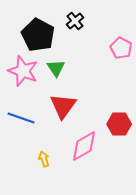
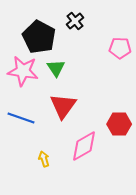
black pentagon: moved 1 px right, 2 px down
pink pentagon: moved 1 px left; rotated 25 degrees counterclockwise
pink star: rotated 12 degrees counterclockwise
